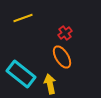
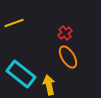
yellow line: moved 9 px left, 5 px down
orange ellipse: moved 6 px right
yellow arrow: moved 1 px left, 1 px down
